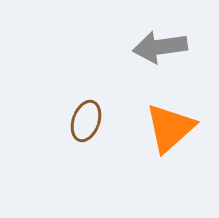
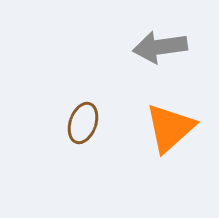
brown ellipse: moved 3 px left, 2 px down
